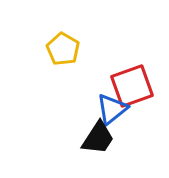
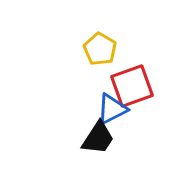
yellow pentagon: moved 37 px right
blue triangle: rotated 12 degrees clockwise
